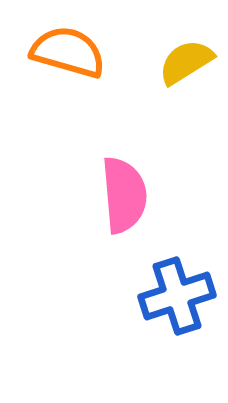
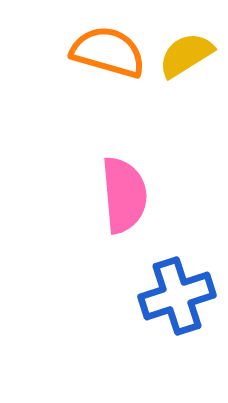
orange semicircle: moved 40 px right
yellow semicircle: moved 7 px up
